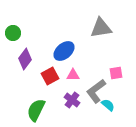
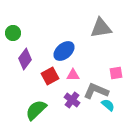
gray L-shape: rotated 60 degrees clockwise
green semicircle: rotated 20 degrees clockwise
